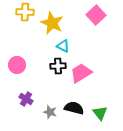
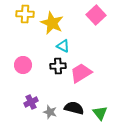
yellow cross: moved 2 px down
pink circle: moved 6 px right
purple cross: moved 5 px right, 3 px down; rotated 32 degrees clockwise
